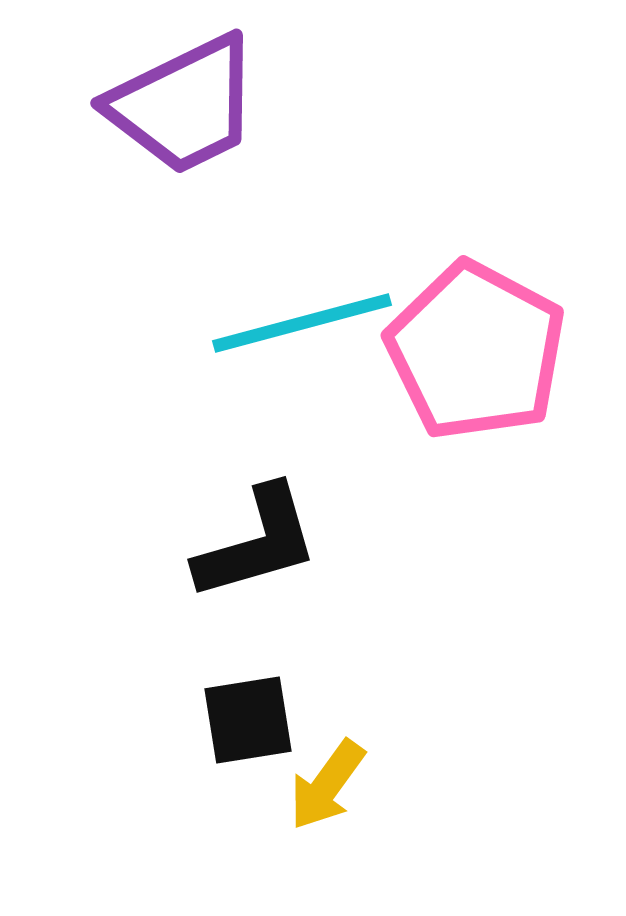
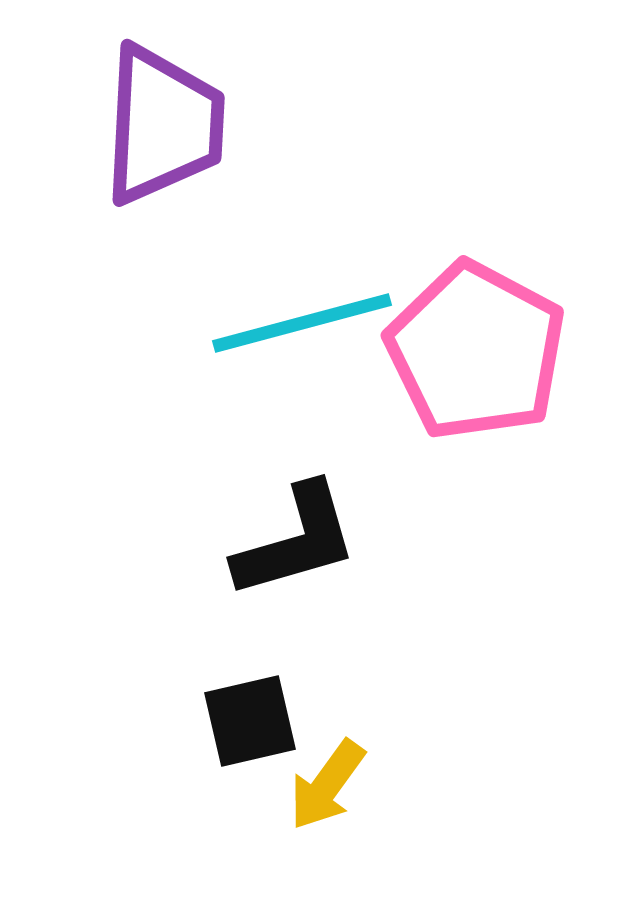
purple trapezoid: moved 21 px left, 20 px down; rotated 61 degrees counterclockwise
black L-shape: moved 39 px right, 2 px up
black square: moved 2 px right, 1 px down; rotated 4 degrees counterclockwise
